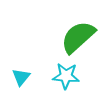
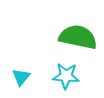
green semicircle: rotated 54 degrees clockwise
